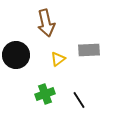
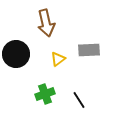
black circle: moved 1 px up
